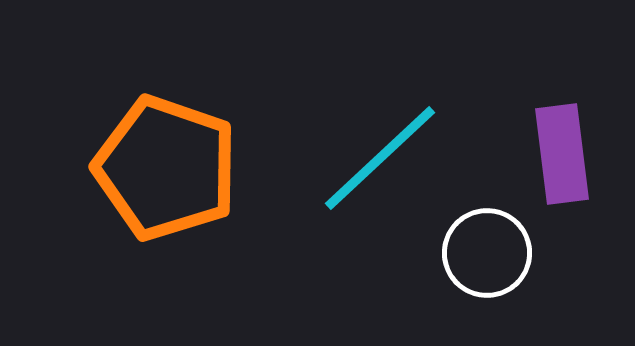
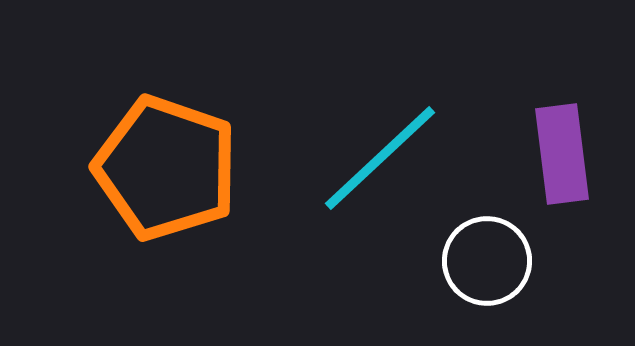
white circle: moved 8 px down
